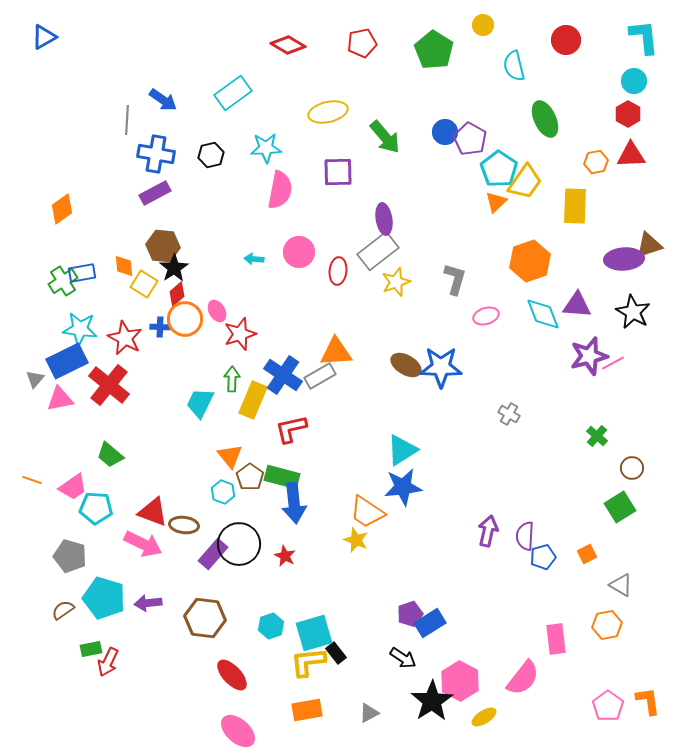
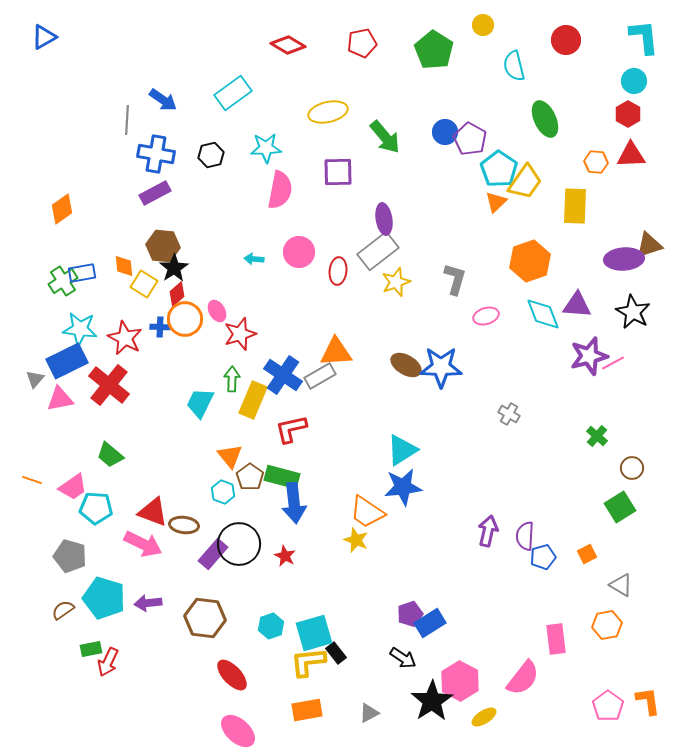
orange hexagon at (596, 162): rotated 15 degrees clockwise
